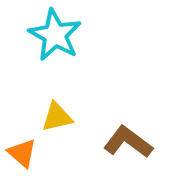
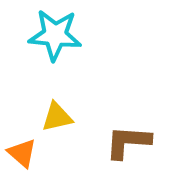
cyan star: rotated 24 degrees counterclockwise
brown L-shape: rotated 33 degrees counterclockwise
